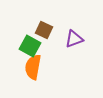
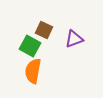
orange semicircle: moved 4 px down
